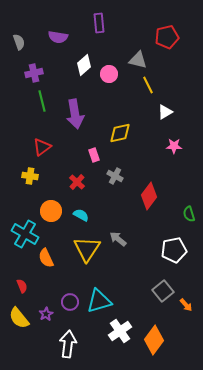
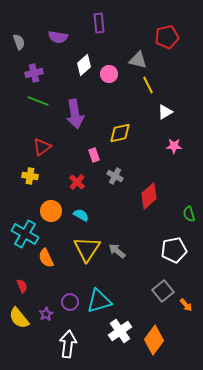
green line: moved 4 px left; rotated 55 degrees counterclockwise
red diamond: rotated 12 degrees clockwise
gray arrow: moved 1 px left, 12 px down
